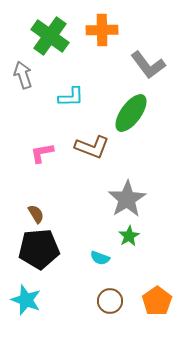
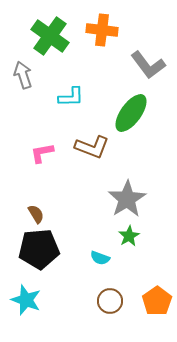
orange cross: rotated 8 degrees clockwise
